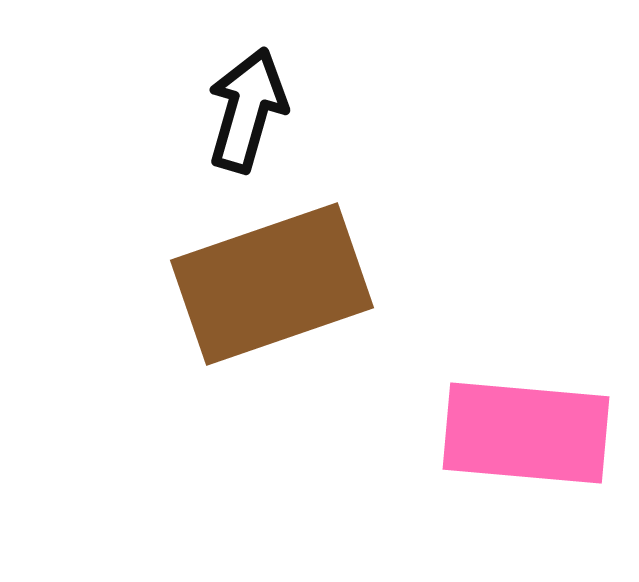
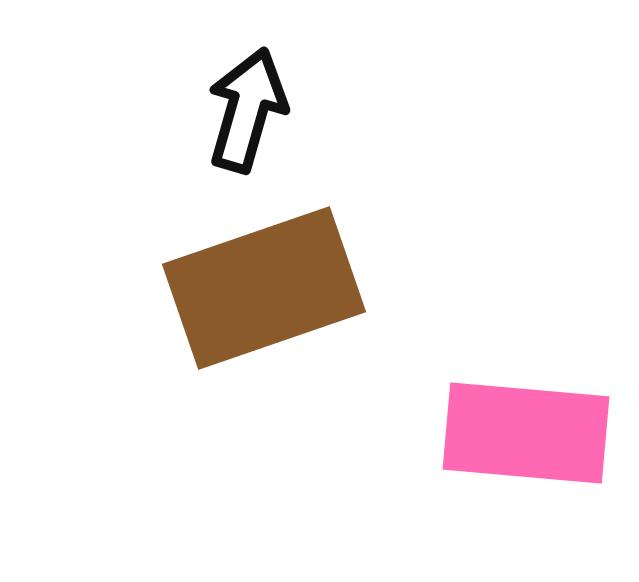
brown rectangle: moved 8 px left, 4 px down
